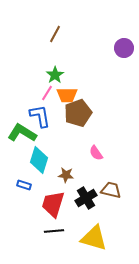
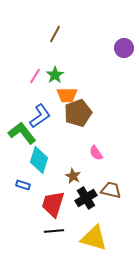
pink line: moved 12 px left, 17 px up
blue L-shape: rotated 65 degrees clockwise
green L-shape: rotated 20 degrees clockwise
brown star: moved 7 px right, 1 px down; rotated 21 degrees clockwise
blue rectangle: moved 1 px left
